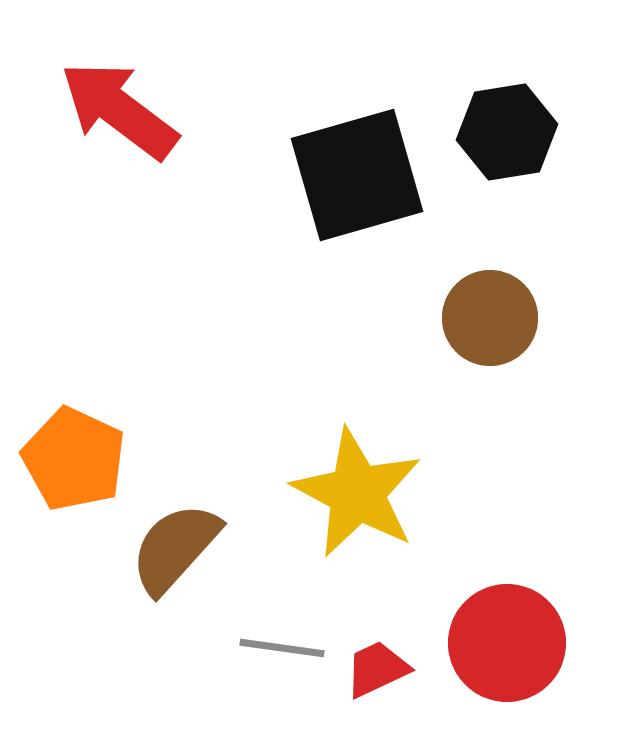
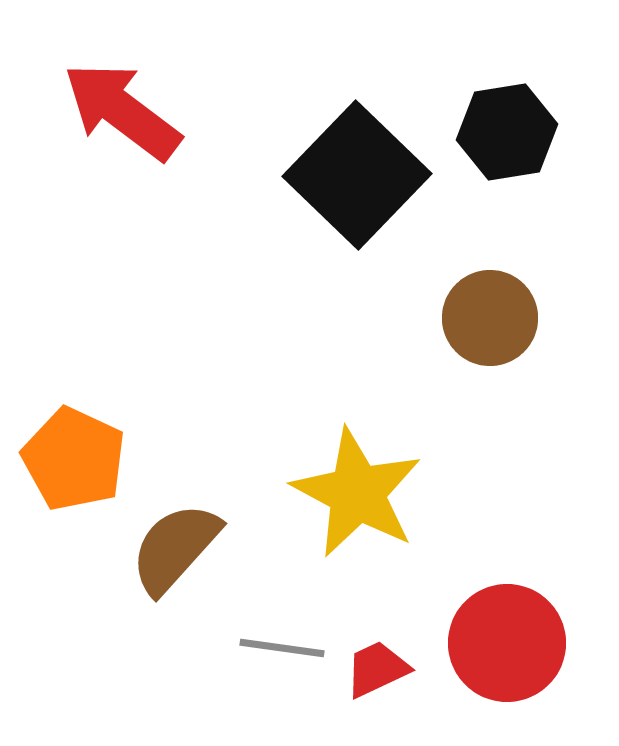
red arrow: moved 3 px right, 1 px down
black square: rotated 30 degrees counterclockwise
